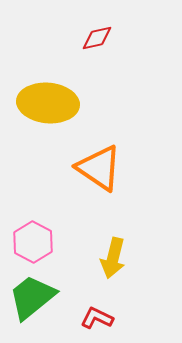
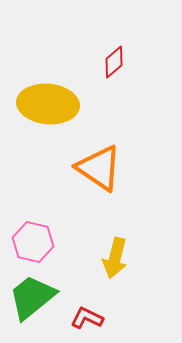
red diamond: moved 17 px right, 24 px down; rotated 28 degrees counterclockwise
yellow ellipse: moved 1 px down
pink hexagon: rotated 15 degrees counterclockwise
yellow arrow: moved 2 px right
red L-shape: moved 10 px left
